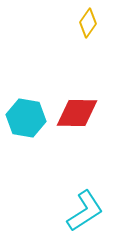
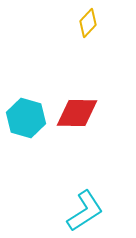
yellow diamond: rotated 8 degrees clockwise
cyan hexagon: rotated 6 degrees clockwise
